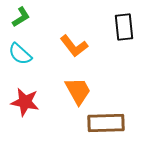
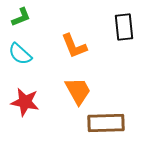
green L-shape: rotated 10 degrees clockwise
orange L-shape: rotated 16 degrees clockwise
